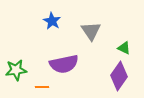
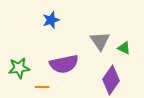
blue star: moved 1 px left, 1 px up; rotated 24 degrees clockwise
gray triangle: moved 9 px right, 10 px down
green star: moved 3 px right, 2 px up
purple diamond: moved 8 px left, 4 px down
